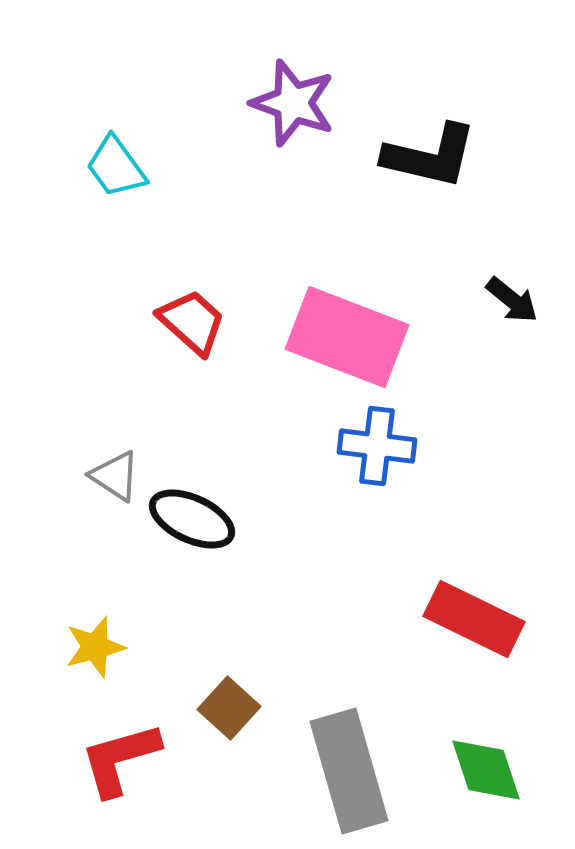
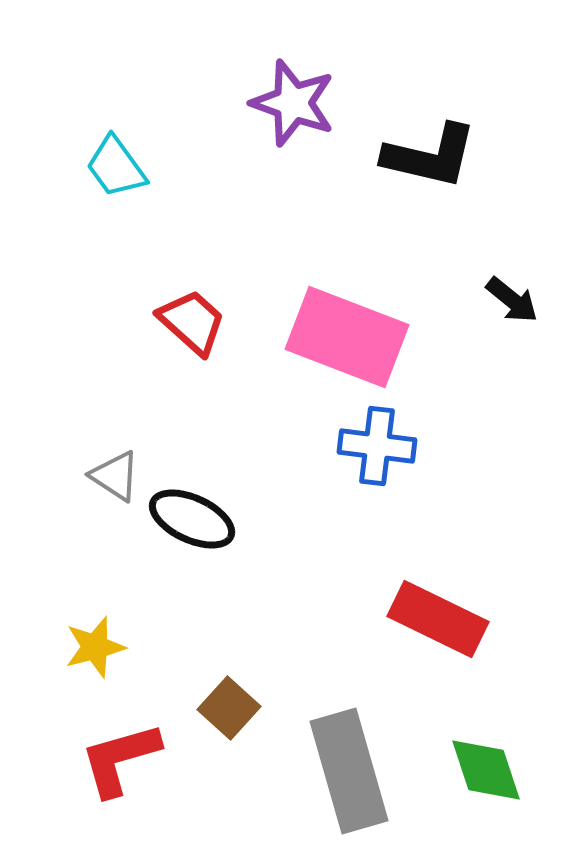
red rectangle: moved 36 px left
